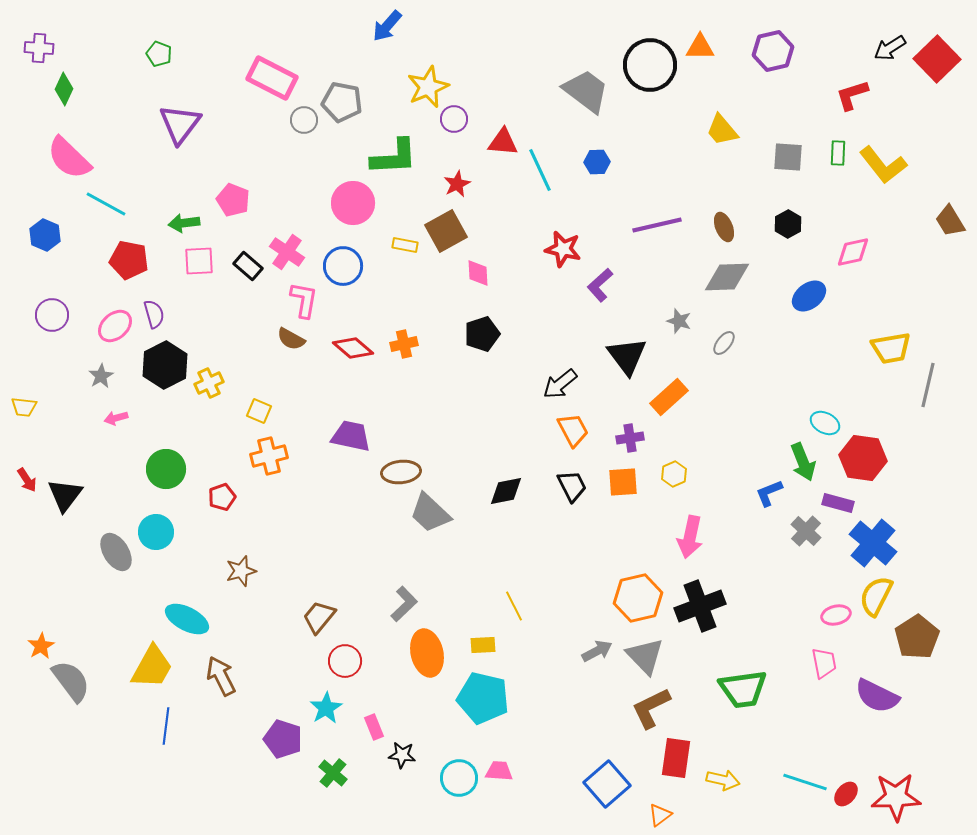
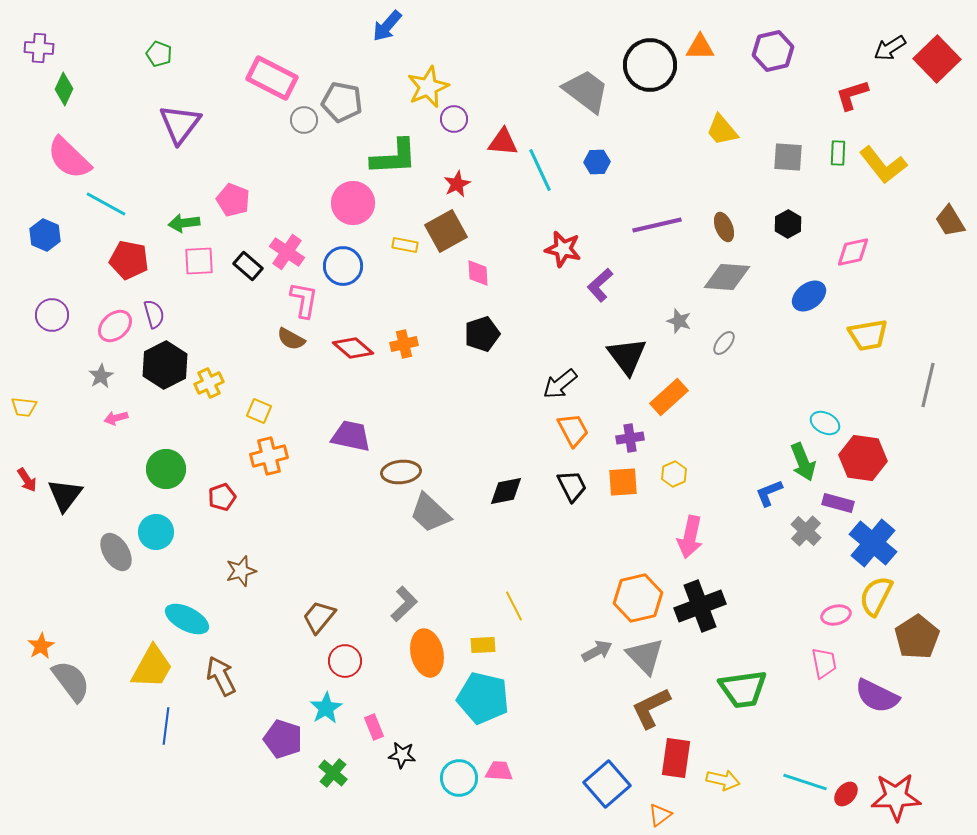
gray diamond at (727, 277): rotated 6 degrees clockwise
yellow trapezoid at (891, 348): moved 23 px left, 13 px up
